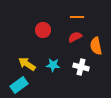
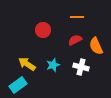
red semicircle: moved 3 px down
orange semicircle: rotated 12 degrees counterclockwise
cyan star: rotated 24 degrees counterclockwise
cyan rectangle: moved 1 px left
